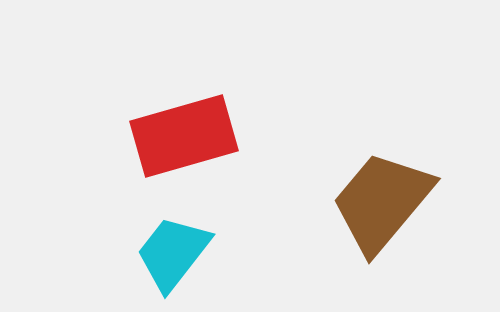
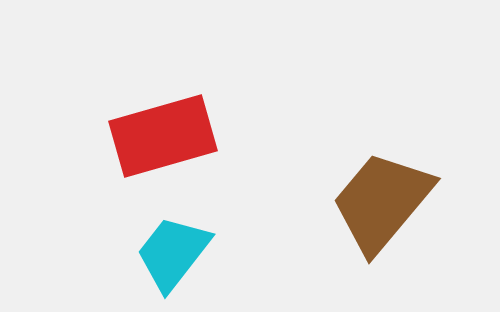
red rectangle: moved 21 px left
